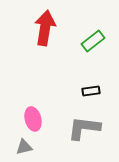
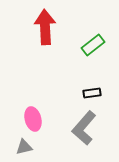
red arrow: moved 1 px up; rotated 12 degrees counterclockwise
green rectangle: moved 4 px down
black rectangle: moved 1 px right, 2 px down
gray L-shape: rotated 56 degrees counterclockwise
